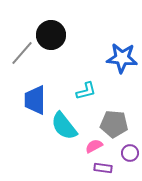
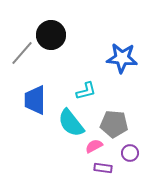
cyan semicircle: moved 7 px right, 3 px up
